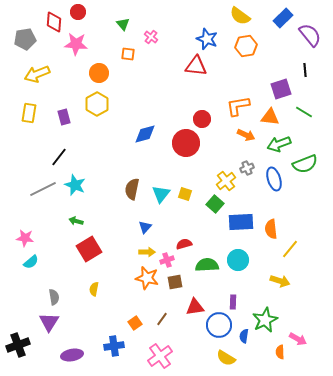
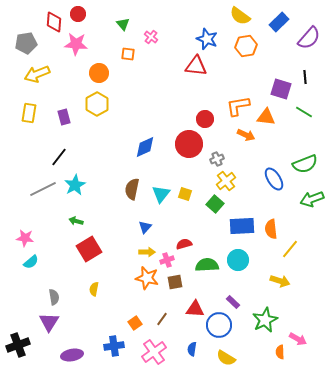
red circle at (78, 12): moved 2 px down
blue rectangle at (283, 18): moved 4 px left, 4 px down
purple semicircle at (310, 35): moved 1 px left, 3 px down; rotated 80 degrees clockwise
gray pentagon at (25, 39): moved 1 px right, 4 px down
black line at (305, 70): moved 7 px down
purple square at (281, 89): rotated 35 degrees clockwise
orange triangle at (270, 117): moved 4 px left
red circle at (202, 119): moved 3 px right
blue diamond at (145, 134): moved 13 px down; rotated 10 degrees counterclockwise
red circle at (186, 143): moved 3 px right, 1 px down
green arrow at (279, 144): moved 33 px right, 55 px down
gray cross at (247, 168): moved 30 px left, 9 px up
blue ellipse at (274, 179): rotated 15 degrees counterclockwise
cyan star at (75, 185): rotated 20 degrees clockwise
blue rectangle at (241, 222): moved 1 px right, 4 px down
purple rectangle at (233, 302): rotated 48 degrees counterclockwise
red triangle at (195, 307): moved 2 px down; rotated 12 degrees clockwise
blue semicircle at (244, 336): moved 52 px left, 13 px down
pink cross at (160, 356): moved 6 px left, 4 px up
